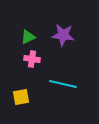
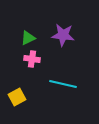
green triangle: moved 1 px down
yellow square: moved 4 px left; rotated 18 degrees counterclockwise
